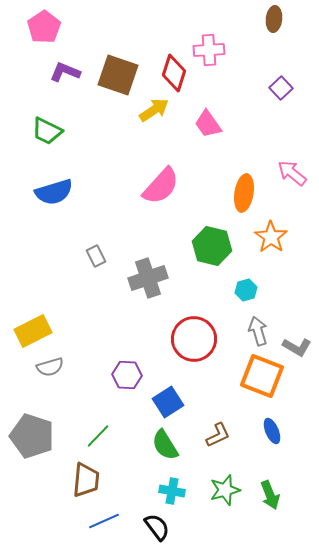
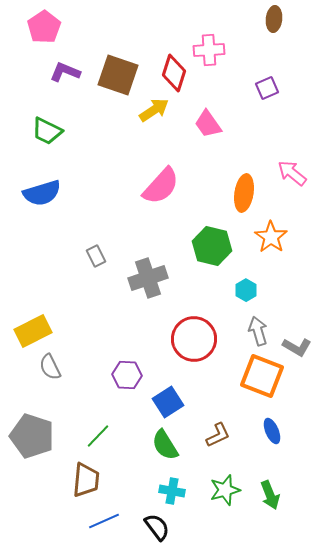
purple square: moved 14 px left; rotated 20 degrees clockwise
blue semicircle: moved 12 px left, 1 px down
cyan hexagon: rotated 15 degrees counterclockwise
gray semicircle: rotated 80 degrees clockwise
